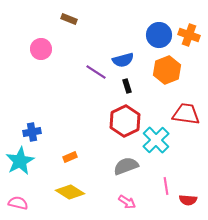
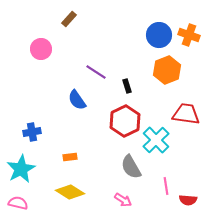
brown rectangle: rotated 70 degrees counterclockwise
blue semicircle: moved 46 px left, 40 px down; rotated 70 degrees clockwise
orange rectangle: rotated 16 degrees clockwise
cyan star: moved 1 px right, 8 px down
gray semicircle: moved 5 px right, 1 px down; rotated 100 degrees counterclockwise
pink arrow: moved 4 px left, 2 px up
